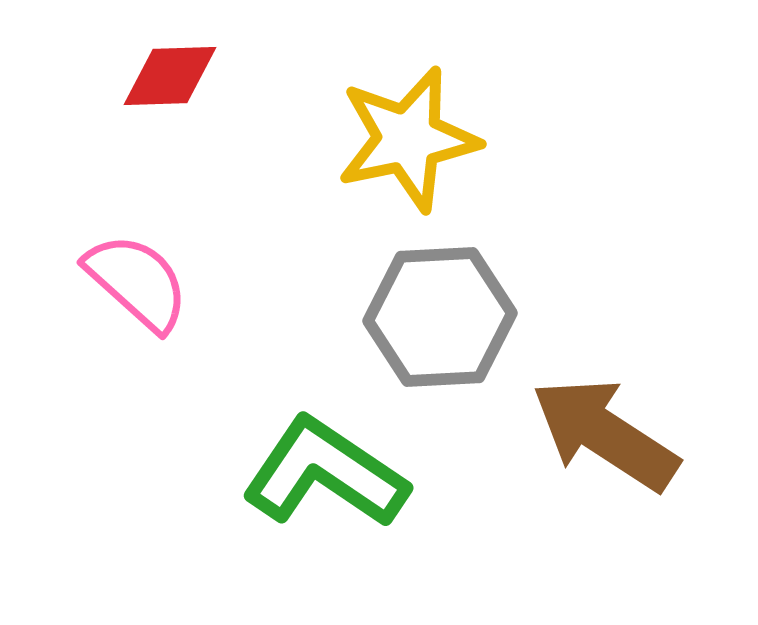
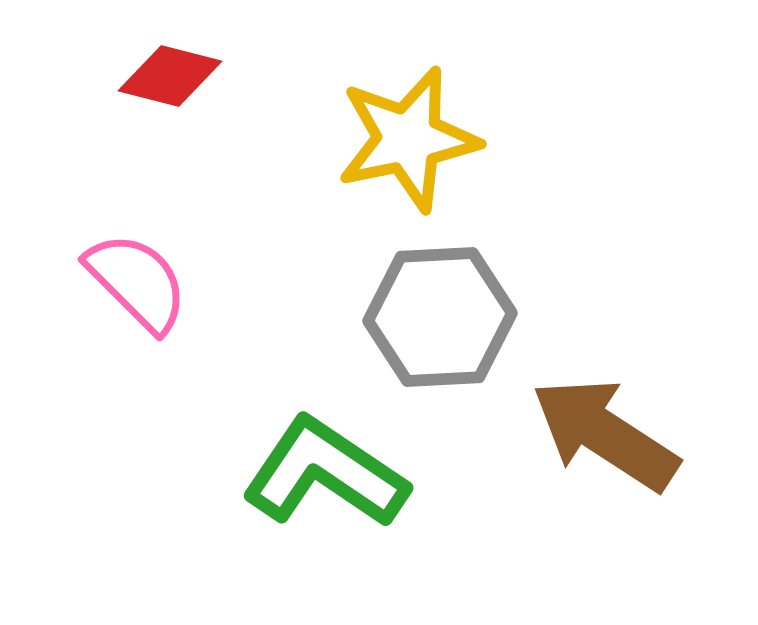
red diamond: rotated 16 degrees clockwise
pink semicircle: rotated 3 degrees clockwise
